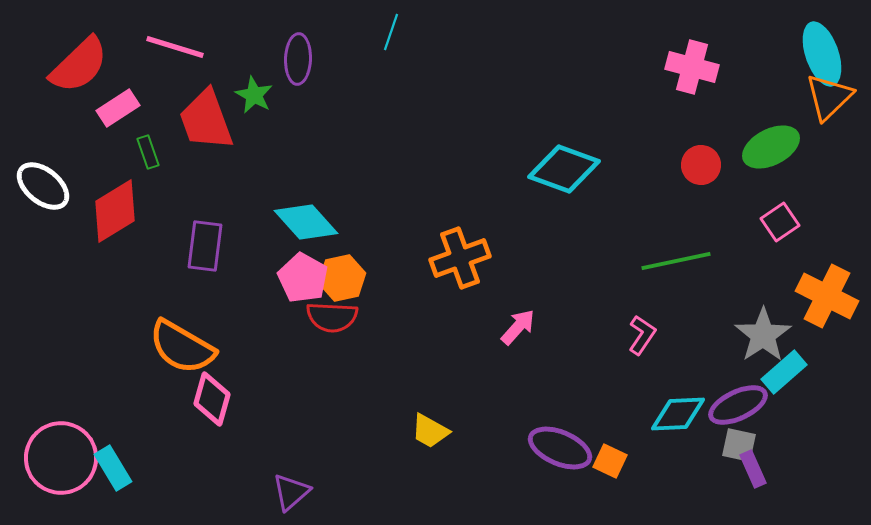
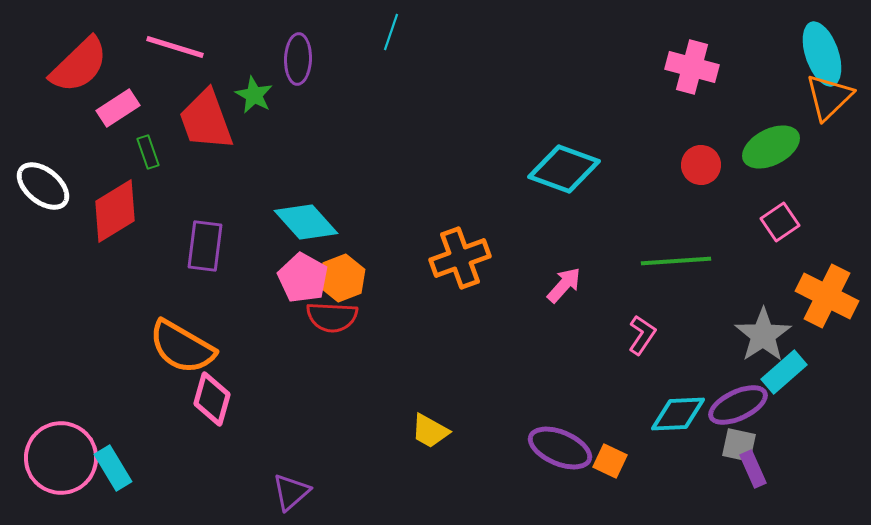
green line at (676, 261): rotated 8 degrees clockwise
orange hexagon at (342, 278): rotated 9 degrees counterclockwise
pink arrow at (518, 327): moved 46 px right, 42 px up
